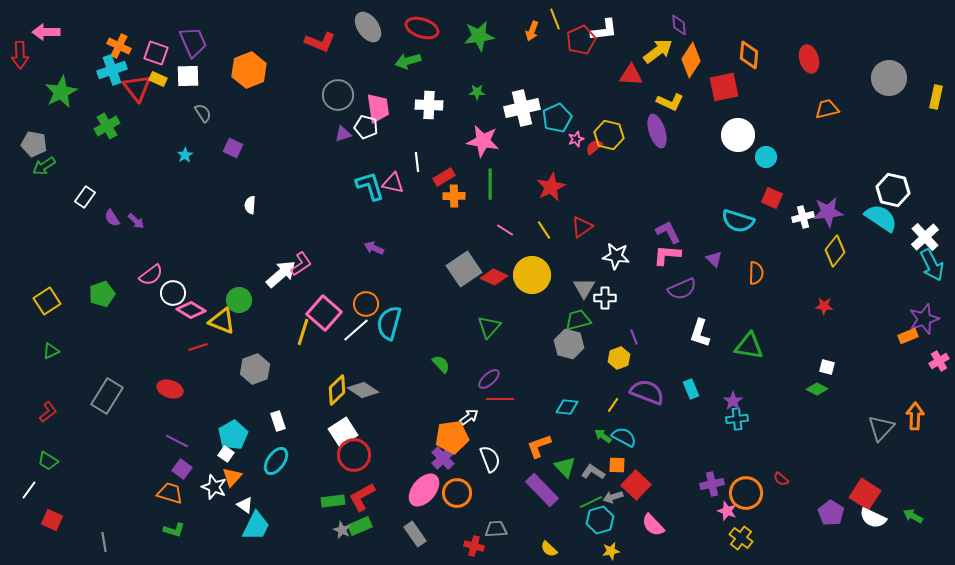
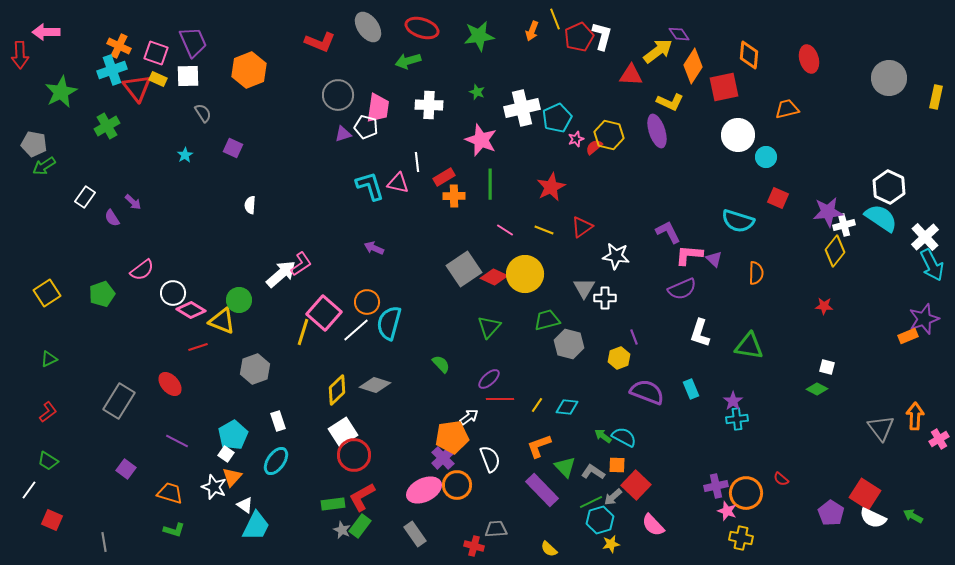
purple diamond at (679, 25): moved 9 px down; rotated 30 degrees counterclockwise
white L-shape at (604, 30): moved 2 px left, 6 px down; rotated 68 degrees counterclockwise
red pentagon at (581, 40): moved 2 px left, 3 px up
orange diamond at (691, 60): moved 2 px right, 6 px down
green star at (477, 92): rotated 21 degrees clockwise
pink trapezoid at (378, 108): rotated 16 degrees clockwise
orange trapezoid at (827, 109): moved 40 px left
pink star at (483, 141): moved 2 px left, 1 px up; rotated 12 degrees clockwise
pink triangle at (393, 183): moved 5 px right
white hexagon at (893, 190): moved 4 px left, 3 px up; rotated 12 degrees clockwise
red square at (772, 198): moved 6 px right
white cross at (803, 217): moved 41 px right, 8 px down
purple arrow at (136, 221): moved 3 px left, 19 px up
yellow line at (544, 230): rotated 36 degrees counterclockwise
pink L-shape at (667, 255): moved 22 px right
pink semicircle at (151, 275): moved 9 px left, 5 px up
yellow circle at (532, 275): moved 7 px left, 1 px up
yellow square at (47, 301): moved 8 px up
orange circle at (366, 304): moved 1 px right, 2 px up
green trapezoid at (578, 320): moved 31 px left
green triangle at (51, 351): moved 2 px left, 8 px down
pink cross at (939, 361): moved 78 px down
red ellipse at (170, 389): moved 5 px up; rotated 30 degrees clockwise
gray diamond at (363, 390): moved 12 px right, 5 px up; rotated 16 degrees counterclockwise
gray rectangle at (107, 396): moved 12 px right, 5 px down
yellow line at (613, 405): moved 76 px left
gray triangle at (881, 428): rotated 20 degrees counterclockwise
purple square at (182, 469): moved 56 px left
purple cross at (712, 484): moved 4 px right, 2 px down
pink ellipse at (424, 490): rotated 24 degrees clockwise
orange circle at (457, 493): moved 8 px up
gray arrow at (613, 497): rotated 24 degrees counterclockwise
green rectangle at (333, 501): moved 3 px down
green rectangle at (360, 526): rotated 30 degrees counterclockwise
yellow cross at (741, 538): rotated 25 degrees counterclockwise
yellow star at (611, 551): moved 7 px up
